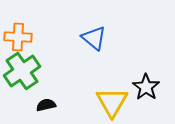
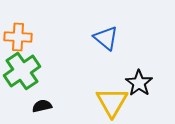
blue triangle: moved 12 px right
black star: moved 7 px left, 4 px up
black semicircle: moved 4 px left, 1 px down
